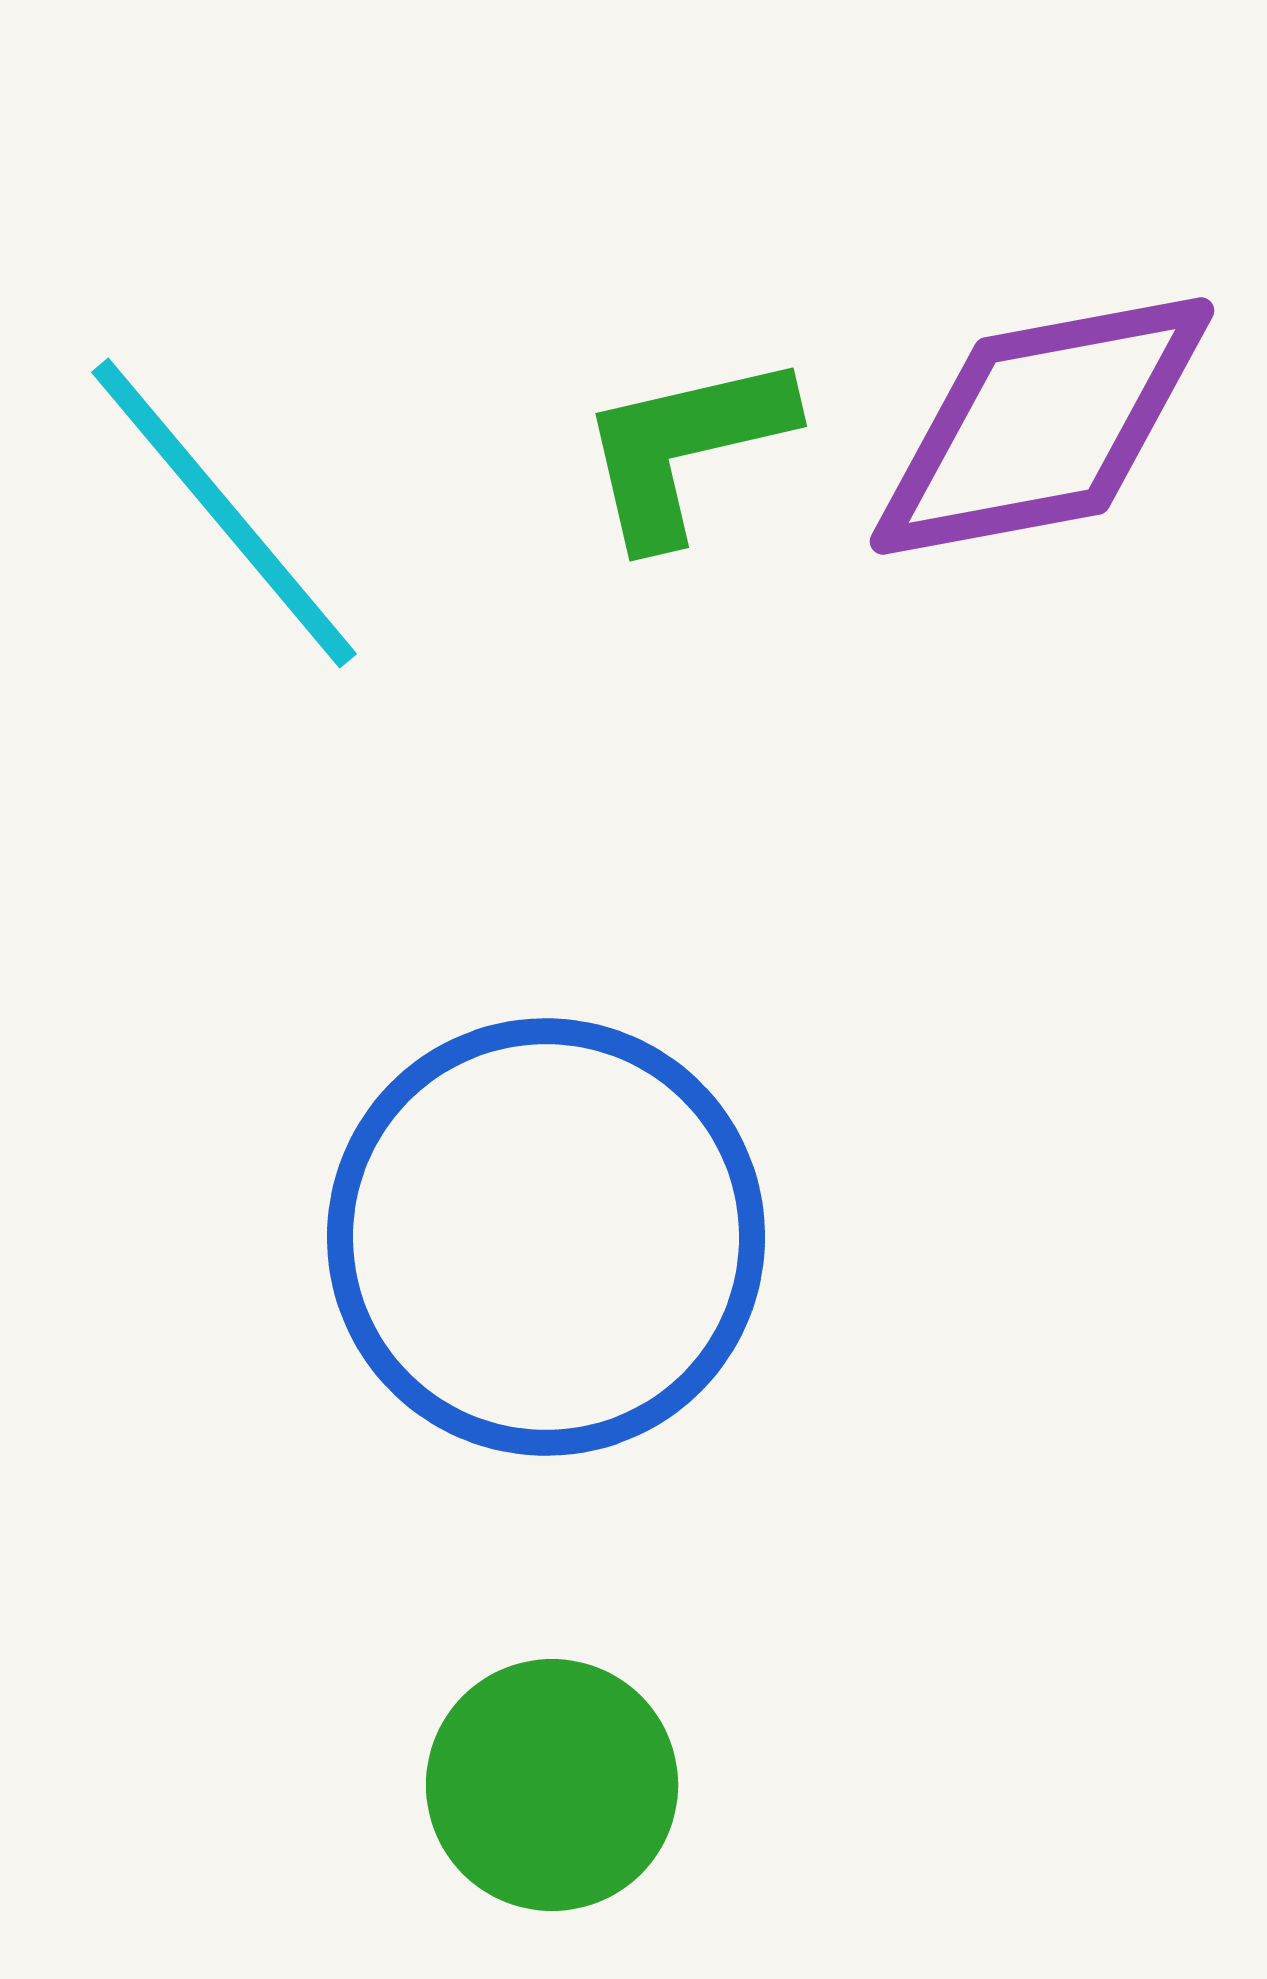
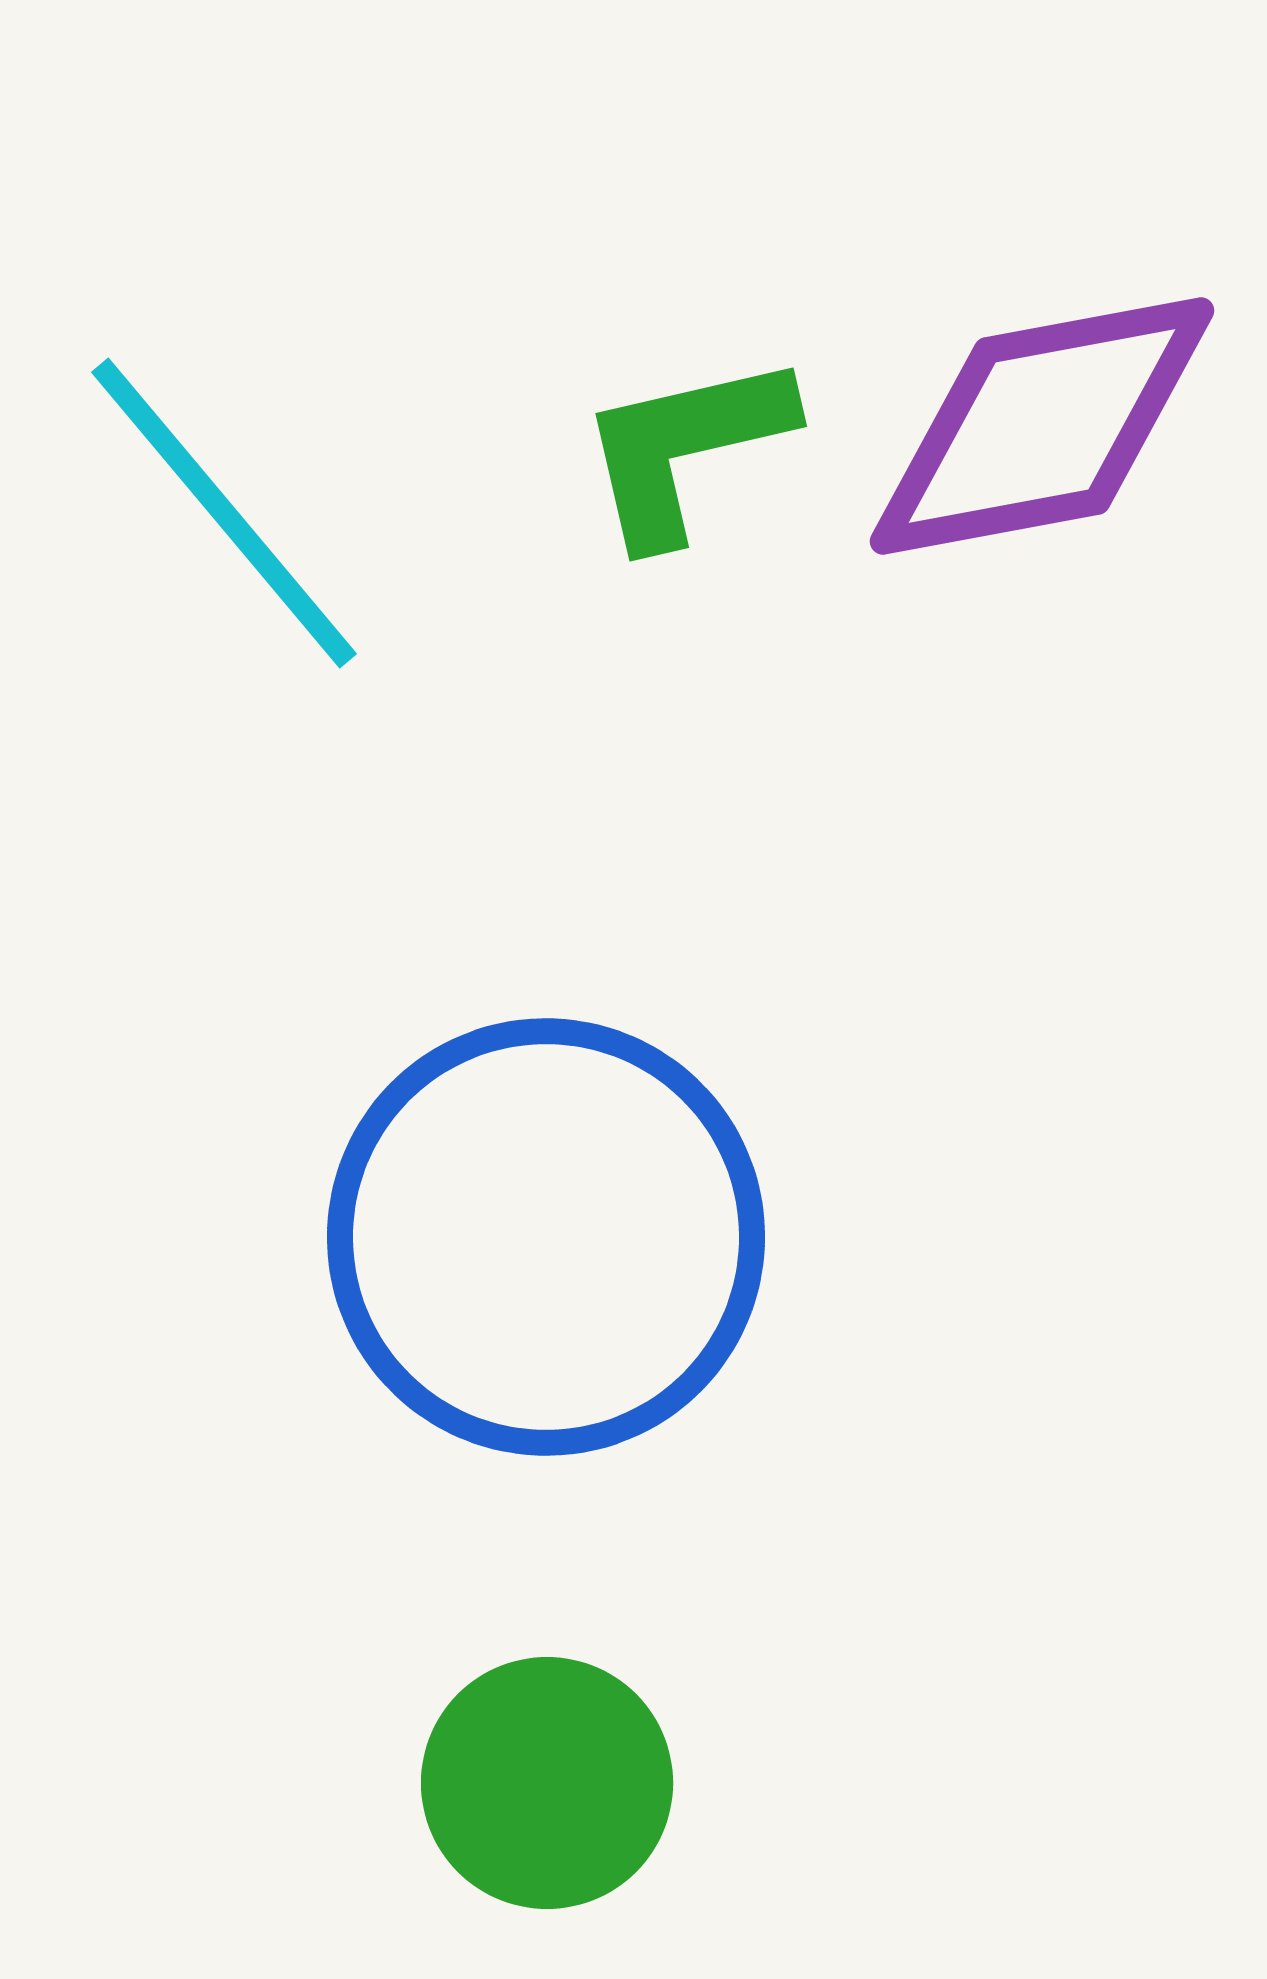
green circle: moved 5 px left, 2 px up
